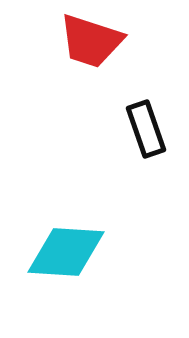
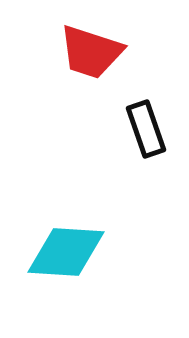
red trapezoid: moved 11 px down
